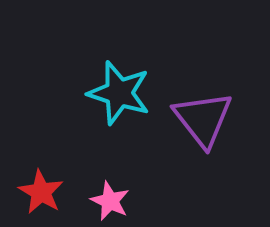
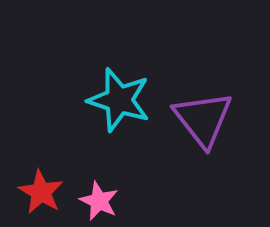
cyan star: moved 7 px down
pink star: moved 11 px left
